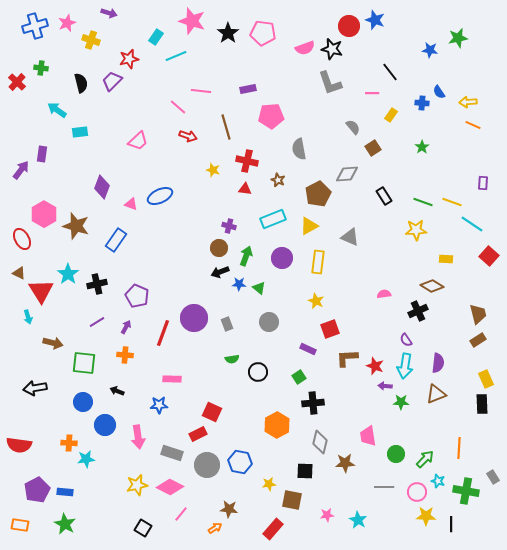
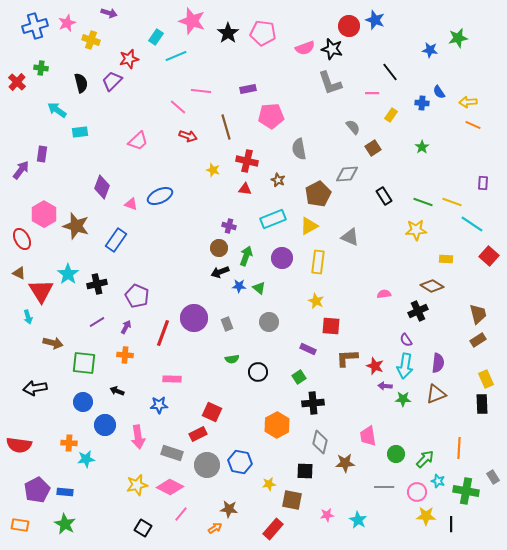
blue star at (239, 284): moved 2 px down
red square at (330, 329): moved 1 px right, 3 px up; rotated 24 degrees clockwise
green star at (401, 402): moved 2 px right, 3 px up
